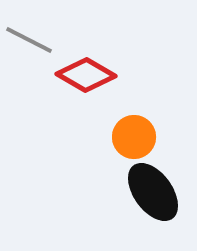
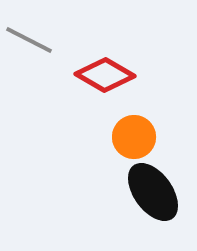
red diamond: moved 19 px right
